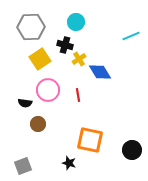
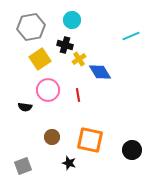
cyan circle: moved 4 px left, 2 px up
gray hexagon: rotated 8 degrees counterclockwise
black semicircle: moved 4 px down
brown circle: moved 14 px right, 13 px down
